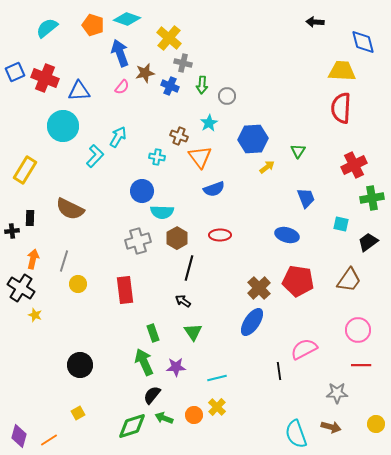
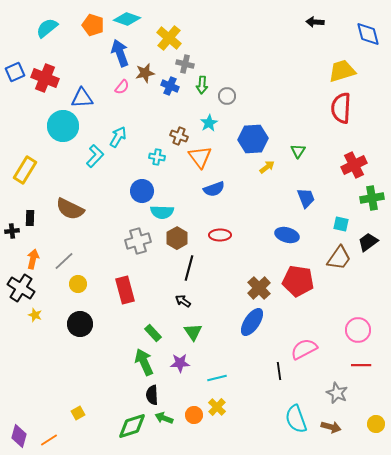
blue diamond at (363, 42): moved 5 px right, 8 px up
gray cross at (183, 63): moved 2 px right, 1 px down
yellow trapezoid at (342, 71): rotated 20 degrees counterclockwise
blue triangle at (79, 91): moved 3 px right, 7 px down
gray line at (64, 261): rotated 30 degrees clockwise
brown trapezoid at (349, 280): moved 10 px left, 22 px up
red rectangle at (125, 290): rotated 8 degrees counterclockwise
green rectangle at (153, 333): rotated 24 degrees counterclockwise
black circle at (80, 365): moved 41 px up
purple star at (176, 367): moved 4 px right, 4 px up
gray star at (337, 393): rotated 25 degrees clockwise
black semicircle at (152, 395): rotated 42 degrees counterclockwise
cyan semicircle at (296, 434): moved 15 px up
